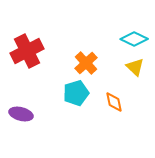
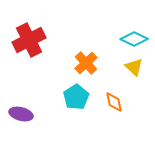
red cross: moved 2 px right, 11 px up
yellow triangle: moved 1 px left
cyan pentagon: moved 4 px down; rotated 15 degrees counterclockwise
